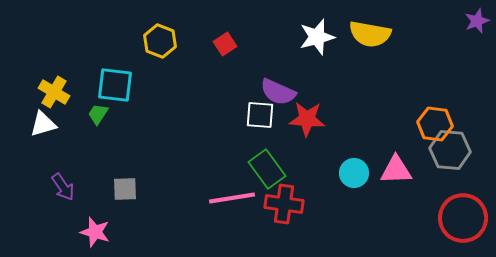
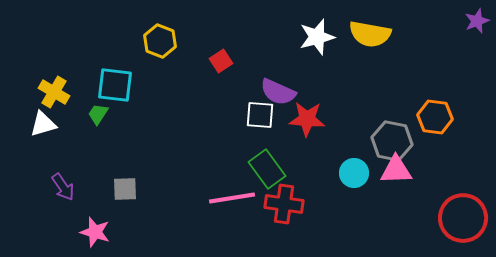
red square: moved 4 px left, 17 px down
orange hexagon: moved 7 px up
gray hexagon: moved 58 px left, 9 px up; rotated 6 degrees clockwise
